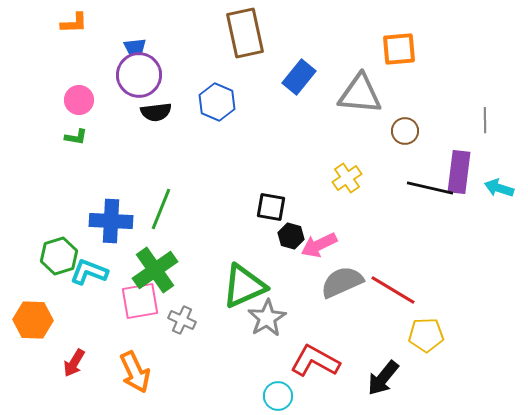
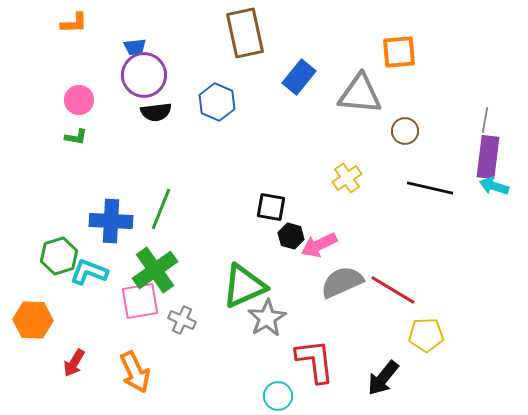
orange square: moved 3 px down
purple circle: moved 5 px right
gray line: rotated 10 degrees clockwise
purple rectangle: moved 29 px right, 15 px up
cyan arrow: moved 5 px left, 2 px up
red L-shape: rotated 54 degrees clockwise
